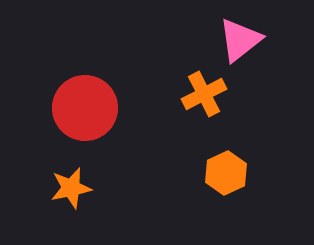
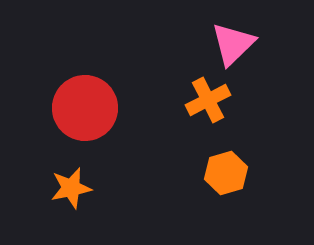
pink triangle: moved 7 px left, 4 px down; rotated 6 degrees counterclockwise
orange cross: moved 4 px right, 6 px down
orange hexagon: rotated 9 degrees clockwise
